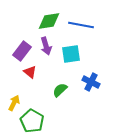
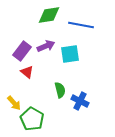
green diamond: moved 6 px up
purple arrow: rotated 96 degrees counterclockwise
cyan square: moved 1 px left
red triangle: moved 3 px left
blue cross: moved 11 px left, 19 px down
green semicircle: rotated 119 degrees clockwise
yellow arrow: rotated 112 degrees clockwise
green pentagon: moved 2 px up
